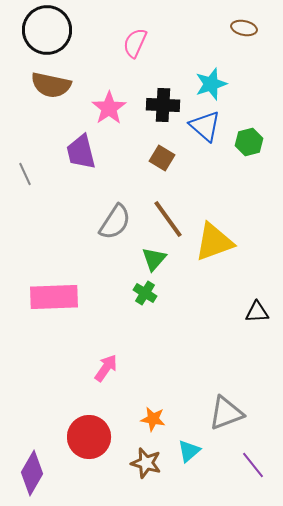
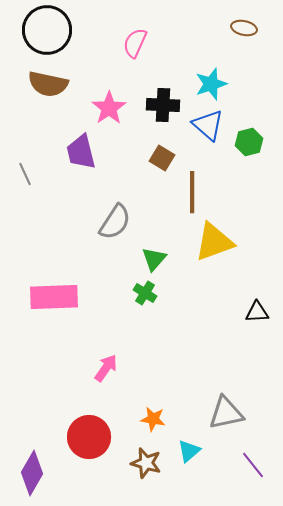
brown semicircle: moved 3 px left, 1 px up
blue triangle: moved 3 px right, 1 px up
brown line: moved 24 px right, 27 px up; rotated 36 degrees clockwise
gray triangle: rotated 9 degrees clockwise
